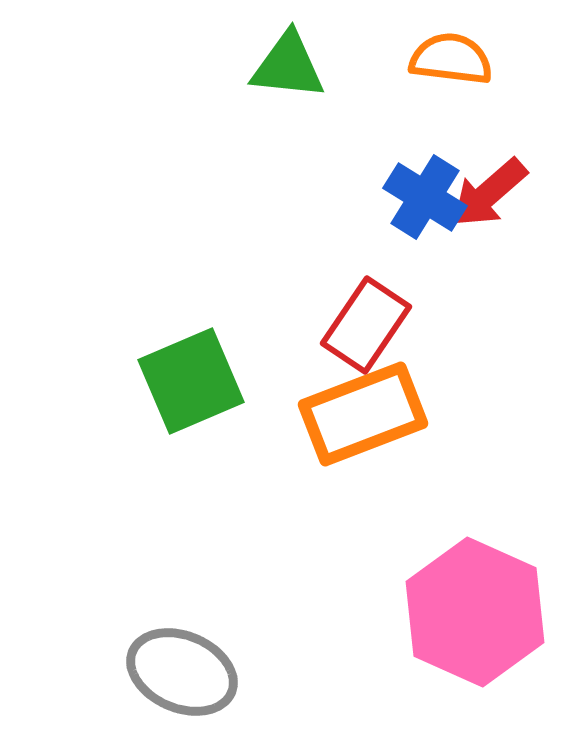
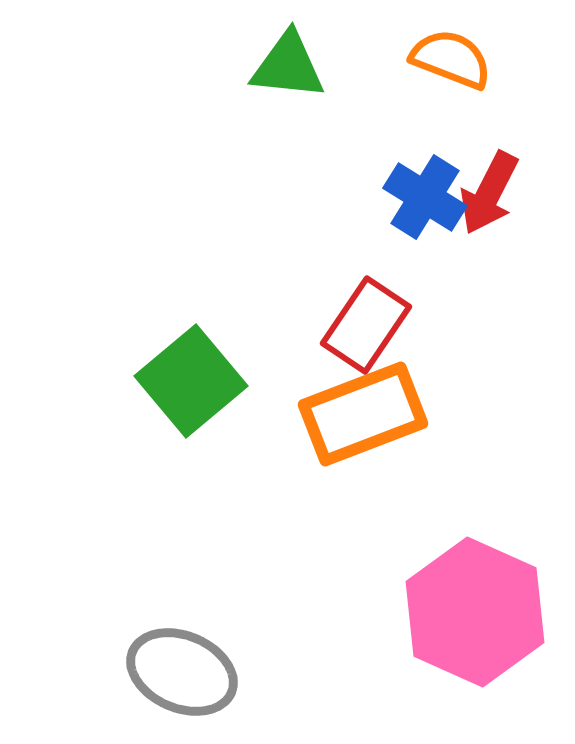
orange semicircle: rotated 14 degrees clockwise
red arrow: rotated 22 degrees counterclockwise
green square: rotated 17 degrees counterclockwise
